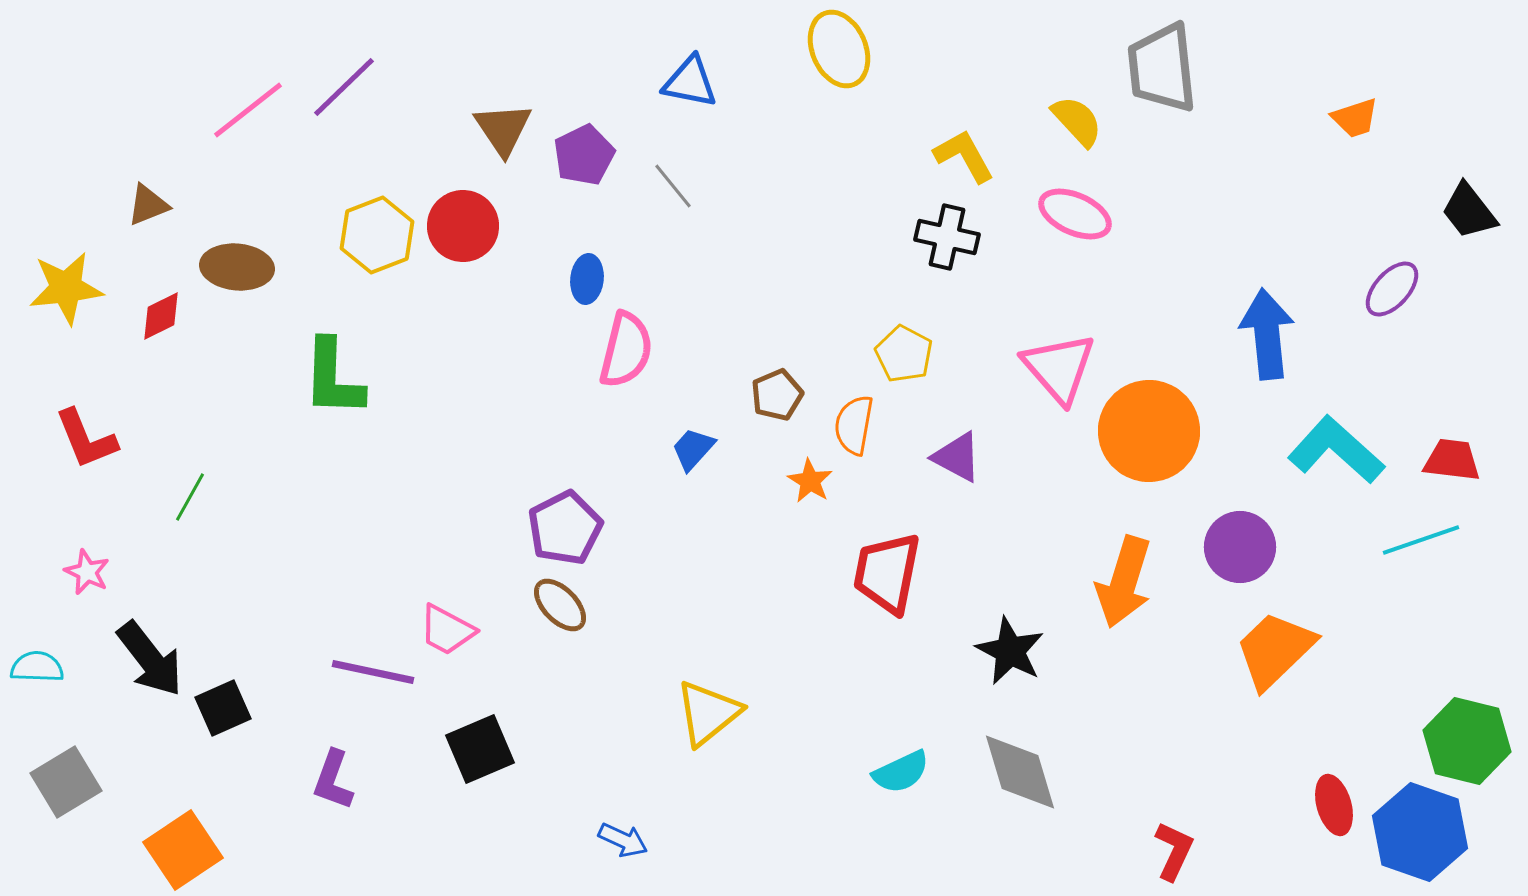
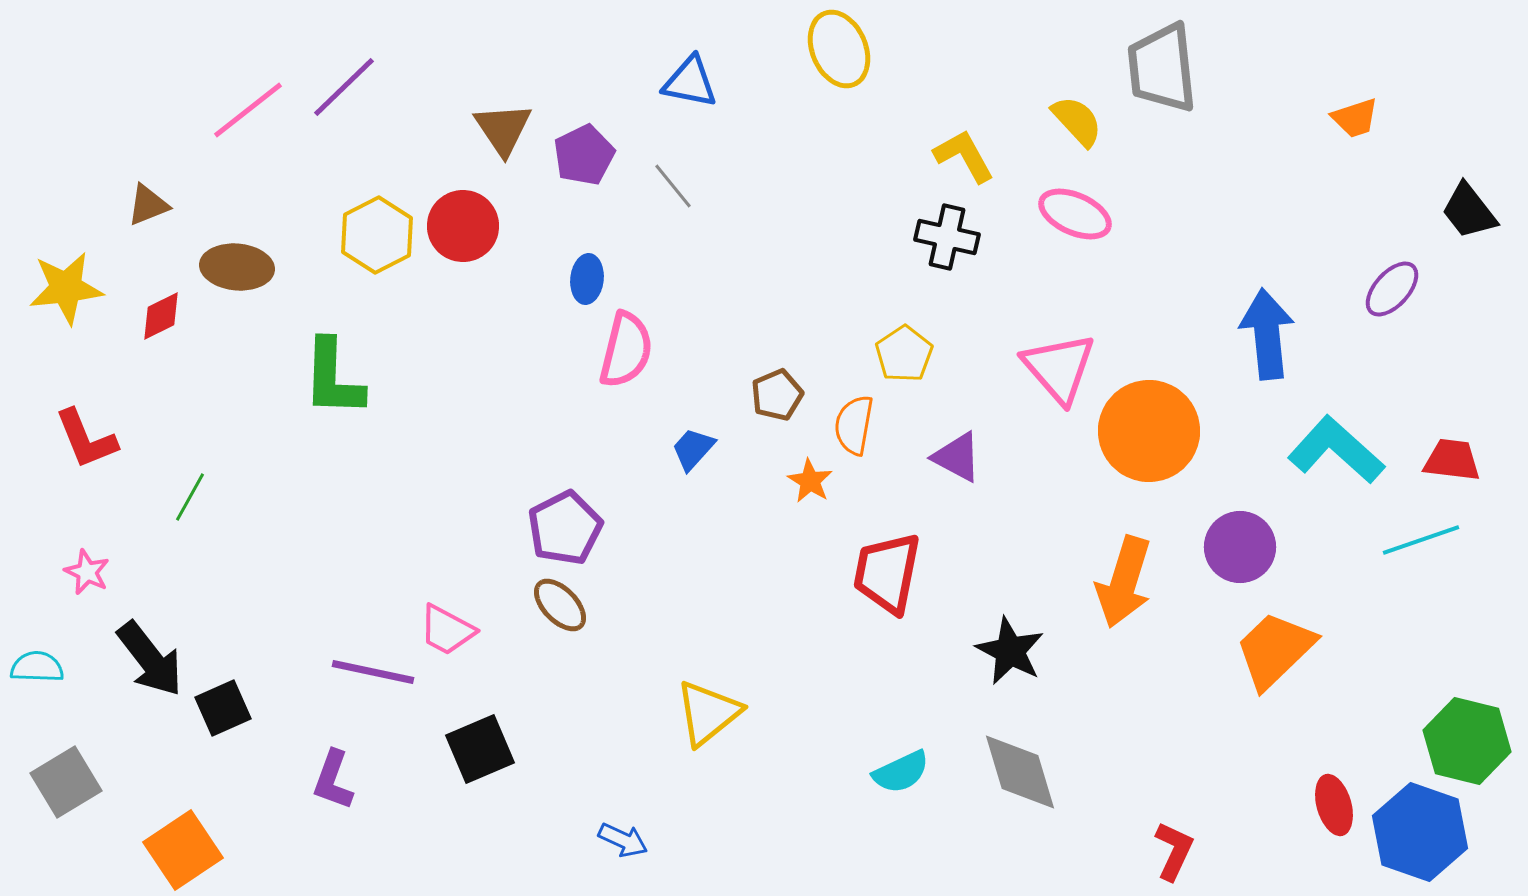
yellow hexagon at (377, 235): rotated 6 degrees counterclockwise
yellow pentagon at (904, 354): rotated 10 degrees clockwise
